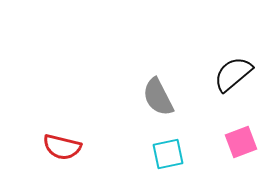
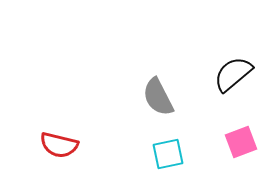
red semicircle: moved 3 px left, 2 px up
